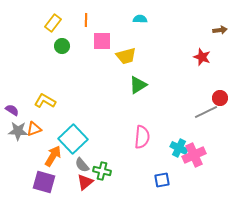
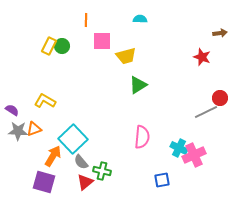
yellow rectangle: moved 4 px left, 23 px down; rotated 12 degrees counterclockwise
brown arrow: moved 3 px down
gray semicircle: moved 1 px left, 3 px up
